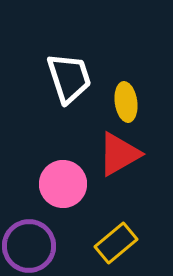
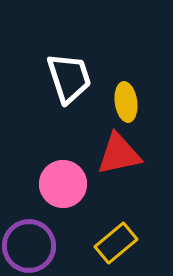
red triangle: rotated 18 degrees clockwise
